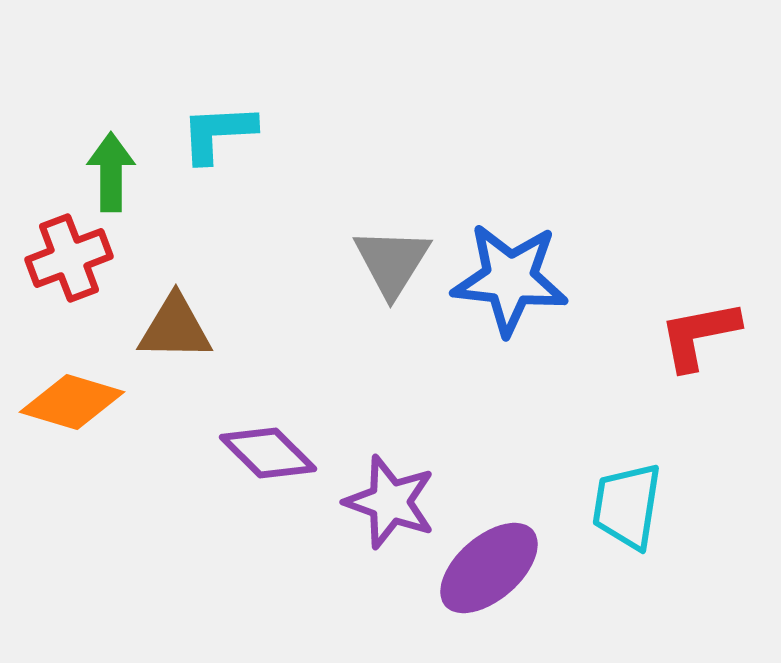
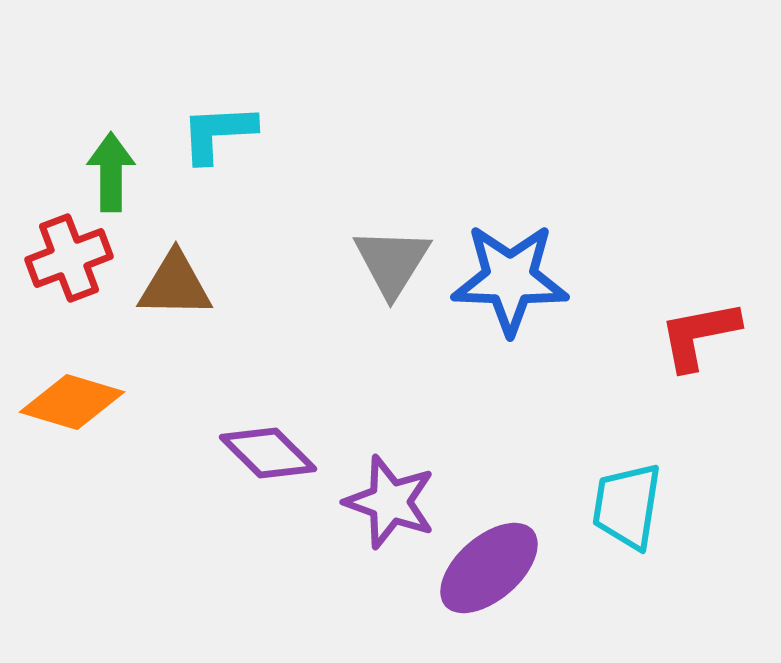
blue star: rotated 4 degrees counterclockwise
brown triangle: moved 43 px up
